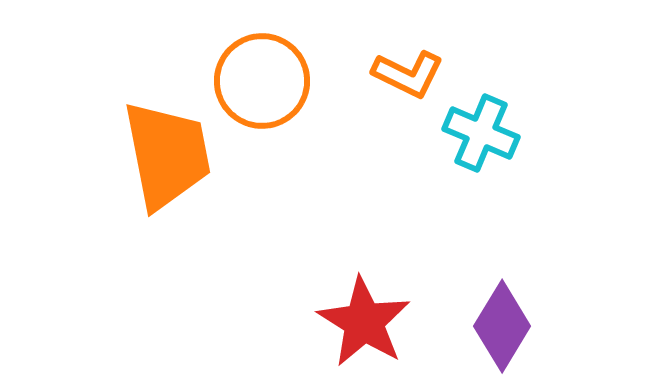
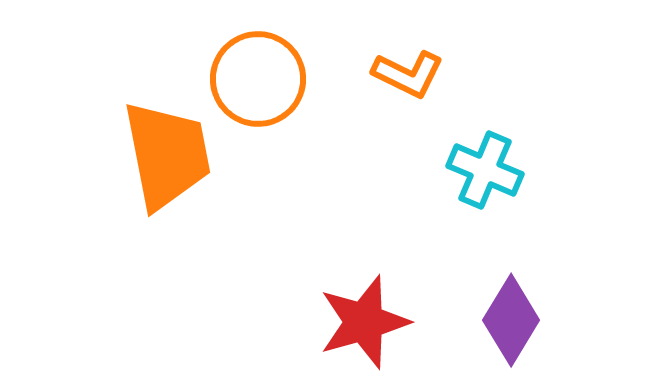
orange circle: moved 4 px left, 2 px up
cyan cross: moved 4 px right, 37 px down
red star: rotated 24 degrees clockwise
purple diamond: moved 9 px right, 6 px up
